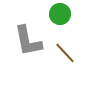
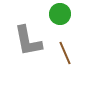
brown line: rotated 20 degrees clockwise
